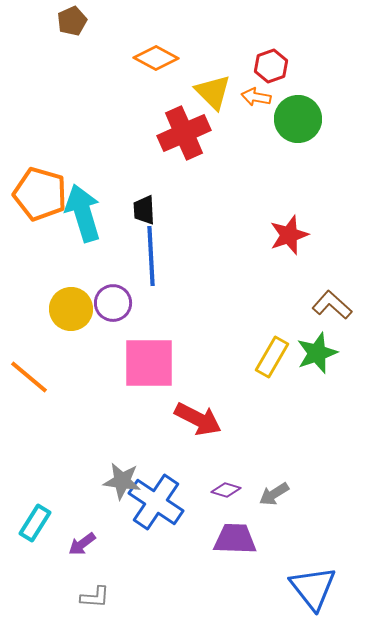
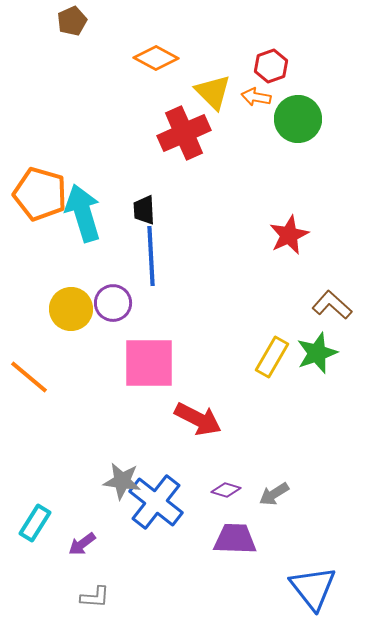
red star: rotated 6 degrees counterclockwise
blue cross: rotated 4 degrees clockwise
